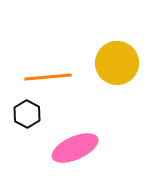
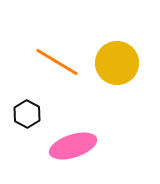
orange line: moved 9 px right, 15 px up; rotated 36 degrees clockwise
pink ellipse: moved 2 px left, 2 px up; rotated 6 degrees clockwise
